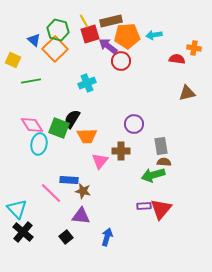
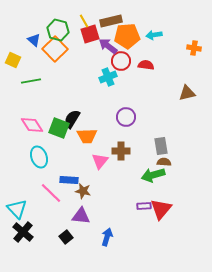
red semicircle: moved 31 px left, 6 px down
cyan cross: moved 21 px right, 6 px up
purple circle: moved 8 px left, 7 px up
cyan ellipse: moved 13 px down; rotated 30 degrees counterclockwise
